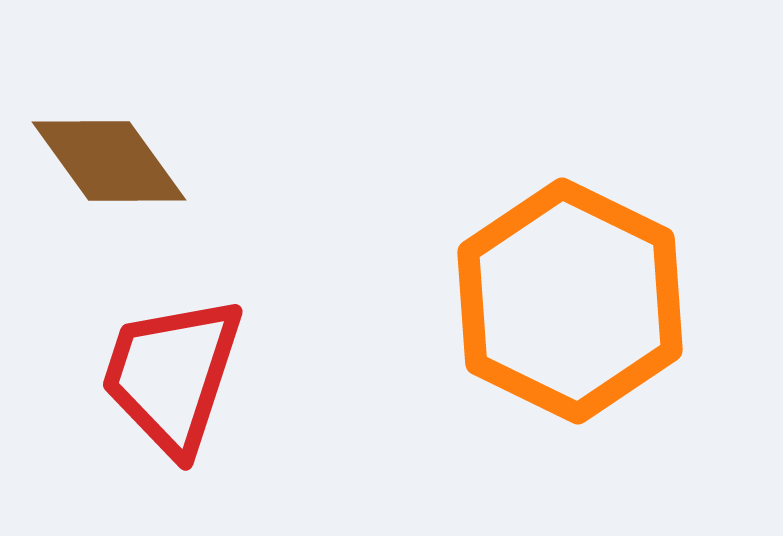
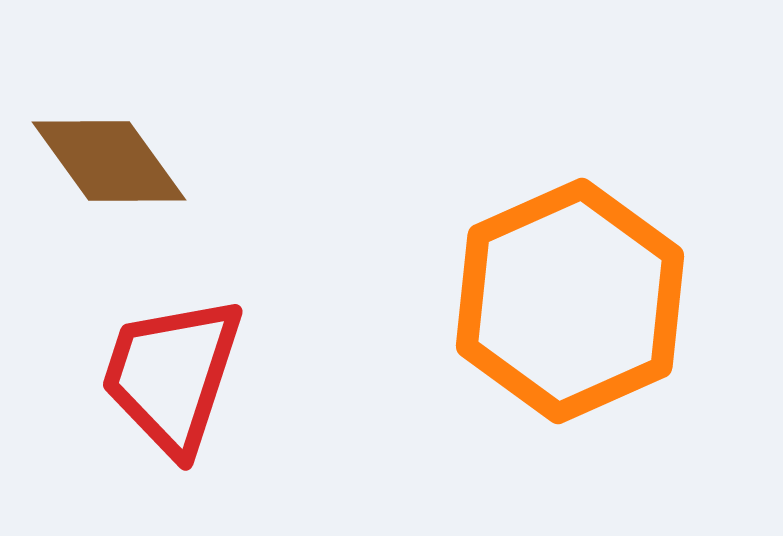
orange hexagon: rotated 10 degrees clockwise
